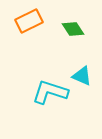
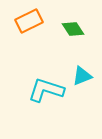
cyan triangle: rotated 45 degrees counterclockwise
cyan L-shape: moved 4 px left, 2 px up
